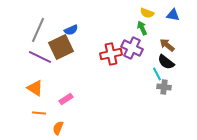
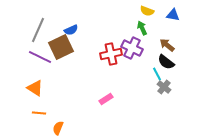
yellow semicircle: moved 2 px up
gray cross: rotated 32 degrees clockwise
pink rectangle: moved 40 px right
